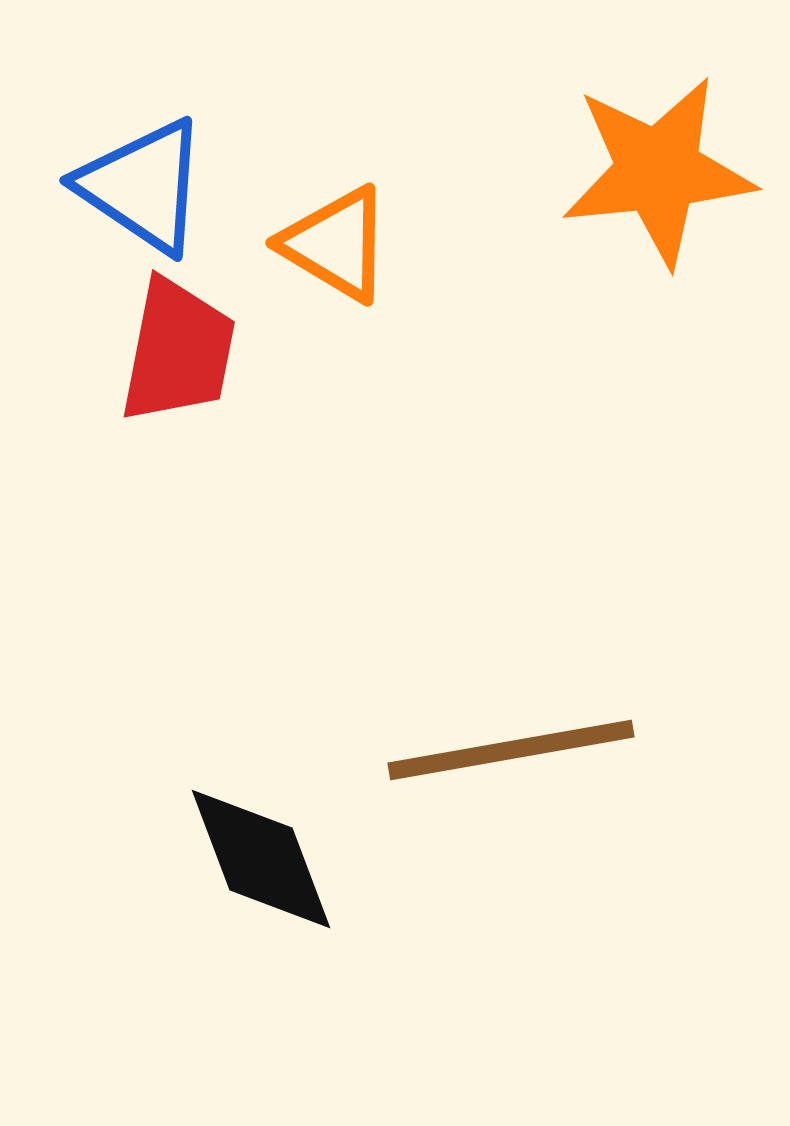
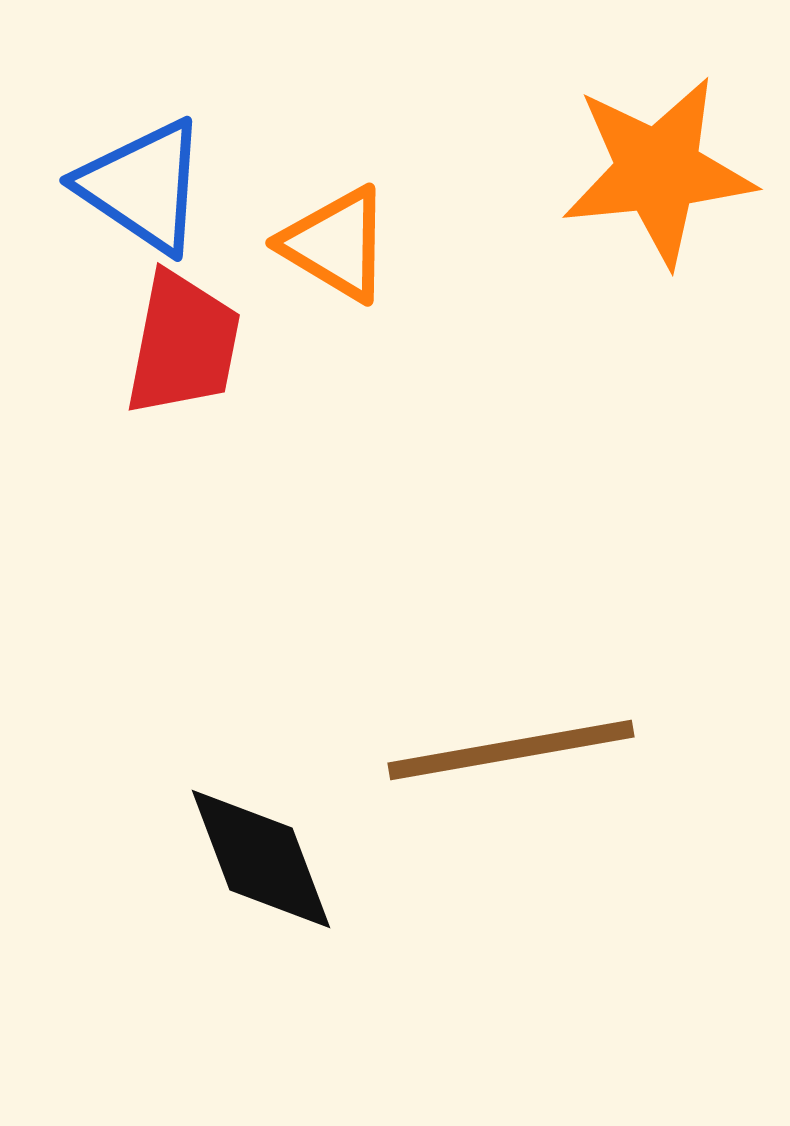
red trapezoid: moved 5 px right, 7 px up
